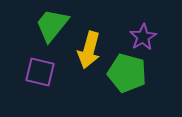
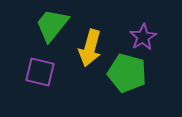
yellow arrow: moved 1 px right, 2 px up
